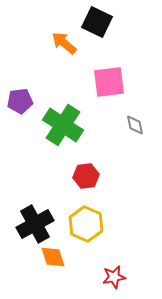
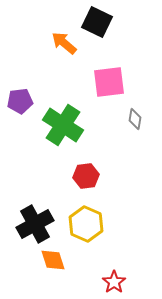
gray diamond: moved 6 px up; rotated 20 degrees clockwise
orange diamond: moved 3 px down
red star: moved 5 px down; rotated 25 degrees counterclockwise
